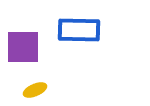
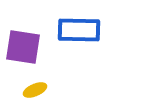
purple square: rotated 9 degrees clockwise
